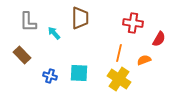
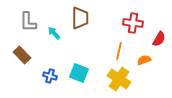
orange line: moved 2 px up
cyan square: rotated 18 degrees clockwise
